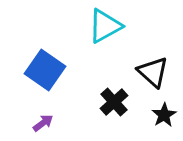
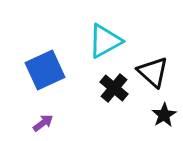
cyan triangle: moved 15 px down
blue square: rotated 30 degrees clockwise
black cross: moved 14 px up; rotated 8 degrees counterclockwise
